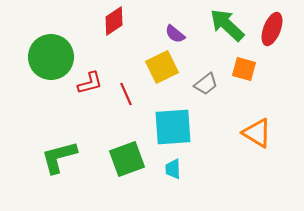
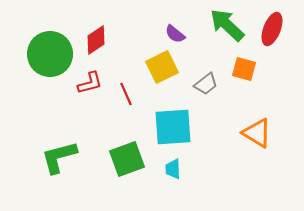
red diamond: moved 18 px left, 19 px down
green circle: moved 1 px left, 3 px up
